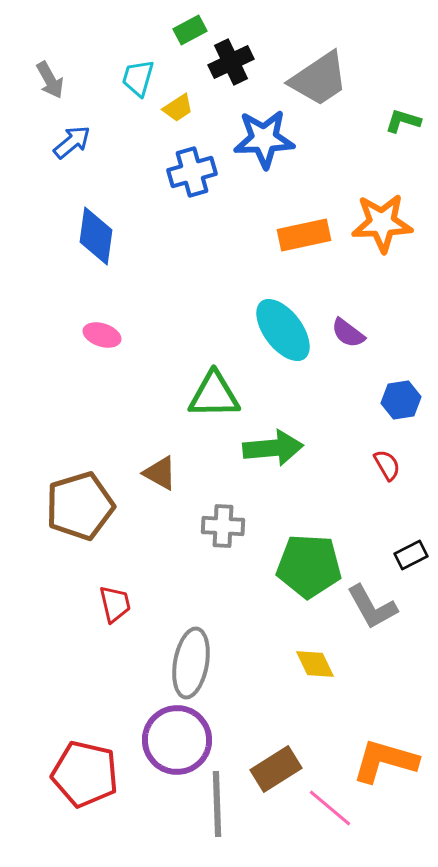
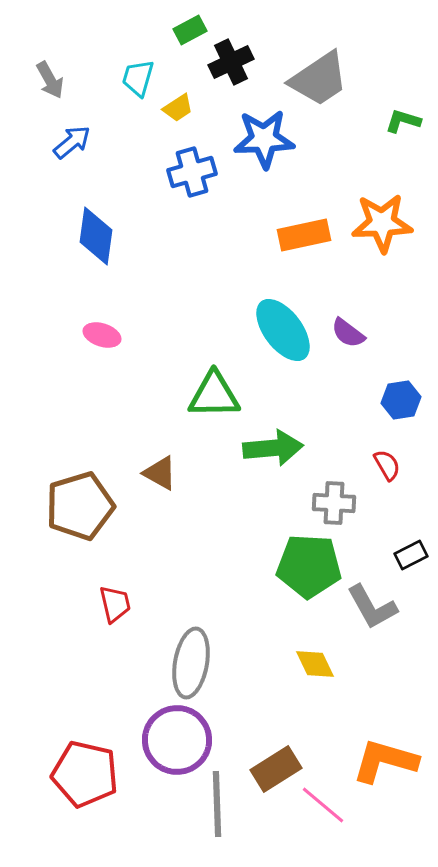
gray cross: moved 111 px right, 23 px up
pink line: moved 7 px left, 3 px up
